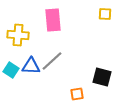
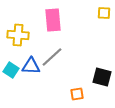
yellow square: moved 1 px left, 1 px up
gray line: moved 4 px up
